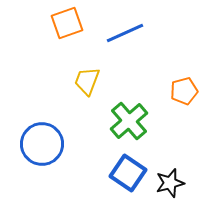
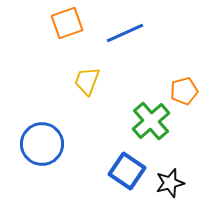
green cross: moved 22 px right
blue square: moved 1 px left, 2 px up
